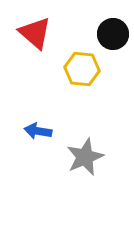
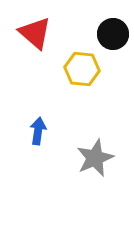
blue arrow: rotated 88 degrees clockwise
gray star: moved 10 px right, 1 px down
